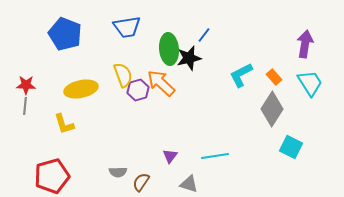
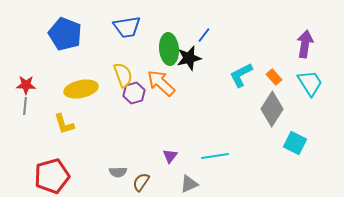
purple hexagon: moved 4 px left, 3 px down
cyan square: moved 4 px right, 4 px up
gray triangle: rotated 42 degrees counterclockwise
